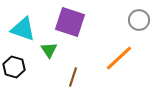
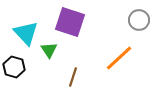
cyan triangle: moved 3 px right, 4 px down; rotated 28 degrees clockwise
